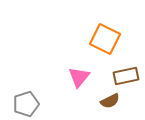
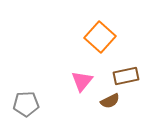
orange square: moved 5 px left, 2 px up; rotated 16 degrees clockwise
pink triangle: moved 3 px right, 4 px down
gray pentagon: rotated 15 degrees clockwise
